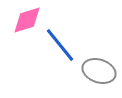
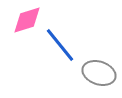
gray ellipse: moved 2 px down
